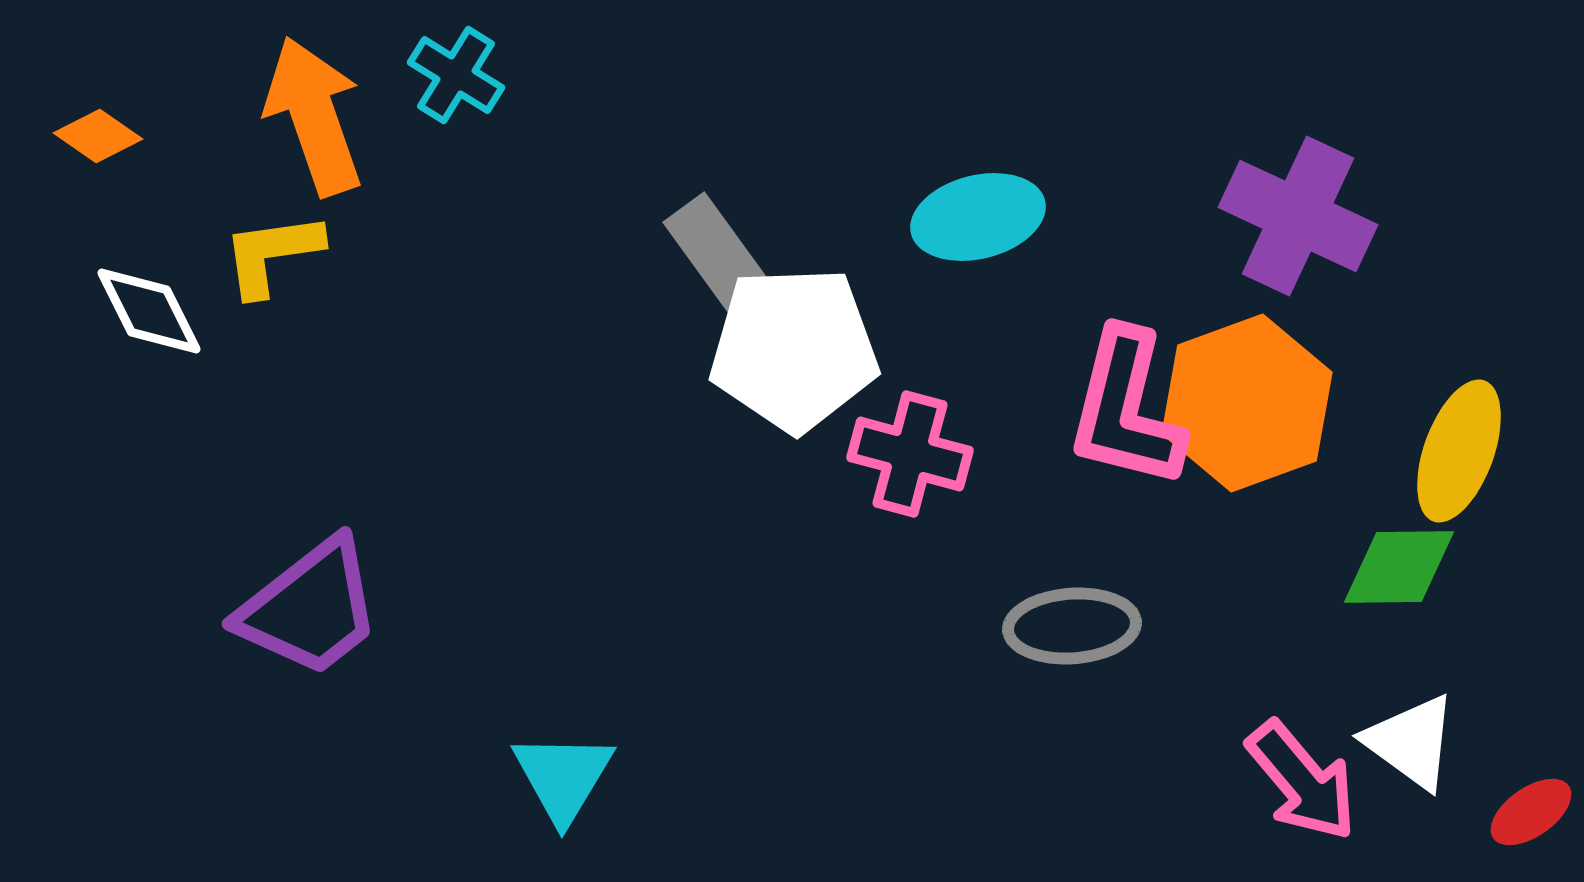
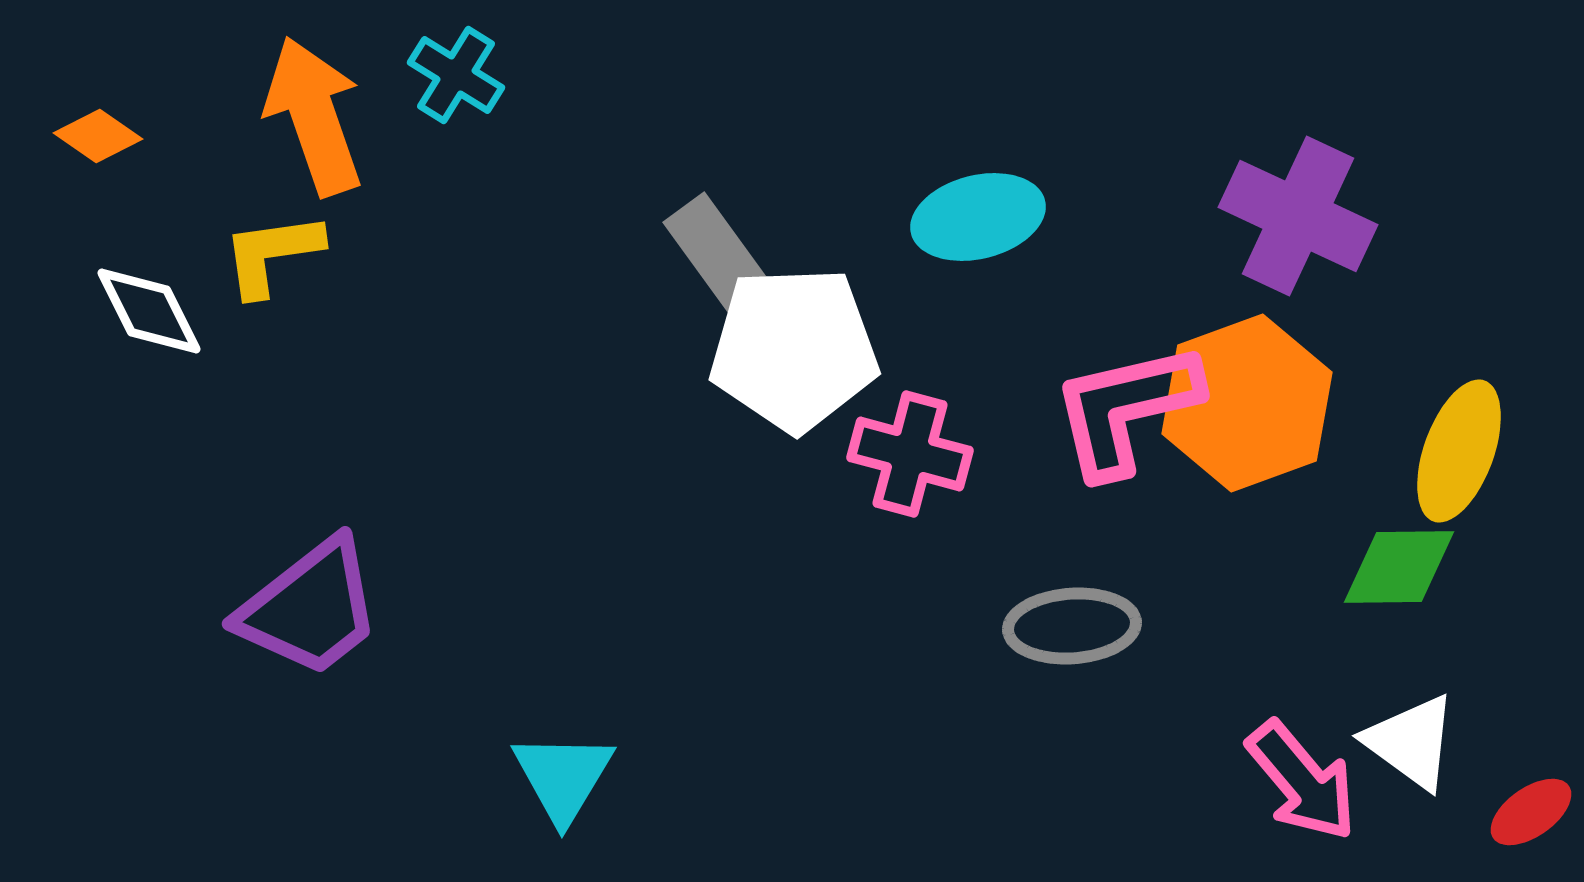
pink L-shape: rotated 63 degrees clockwise
